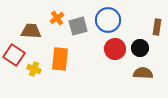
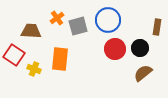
brown semicircle: rotated 42 degrees counterclockwise
